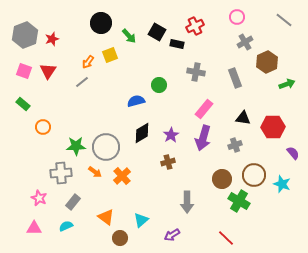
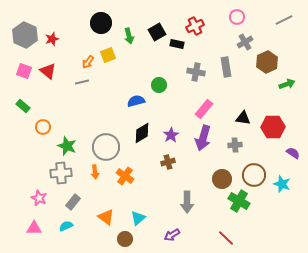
gray line at (284, 20): rotated 66 degrees counterclockwise
black square at (157, 32): rotated 30 degrees clockwise
gray hexagon at (25, 35): rotated 15 degrees counterclockwise
green arrow at (129, 36): rotated 28 degrees clockwise
yellow square at (110, 55): moved 2 px left
red triangle at (48, 71): rotated 24 degrees counterclockwise
gray rectangle at (235, 78): moved 9 px left, 11 px up; rotated 12 degrees clockwise
gray line at (82, 82): rotated 24 degrees clockwise
green rectangle at (23, 104): moved 2 px down
gray cross at (235, 145): rotated 16 degrees clockwise
green star at (76, 146): moved 9 px left; rotated 24 degrees clockwise
purple semicircle at (293, 153): rotated 16 degrees counterclockwise
orange arrow at (95, 172): rotated 48 degrees clockwise
orange cross at (122, 176): moved 3 px right; rotated 12 degrees counterclockwise
cyan triangle at (141, 220): moved 3 px left, 2 px up
brown circle at (120, 238): moved 5 px right, 1 px down
